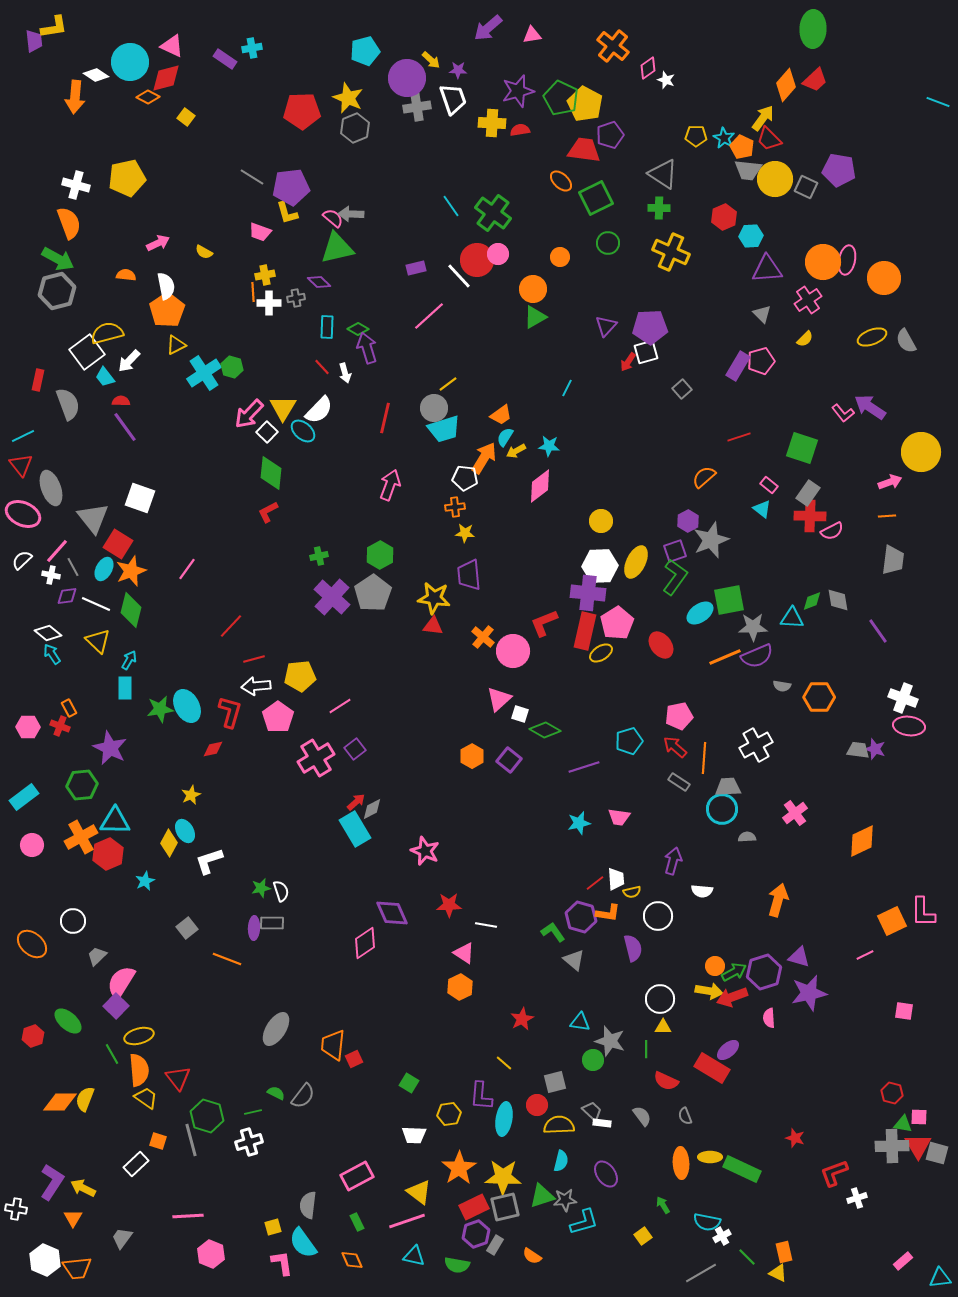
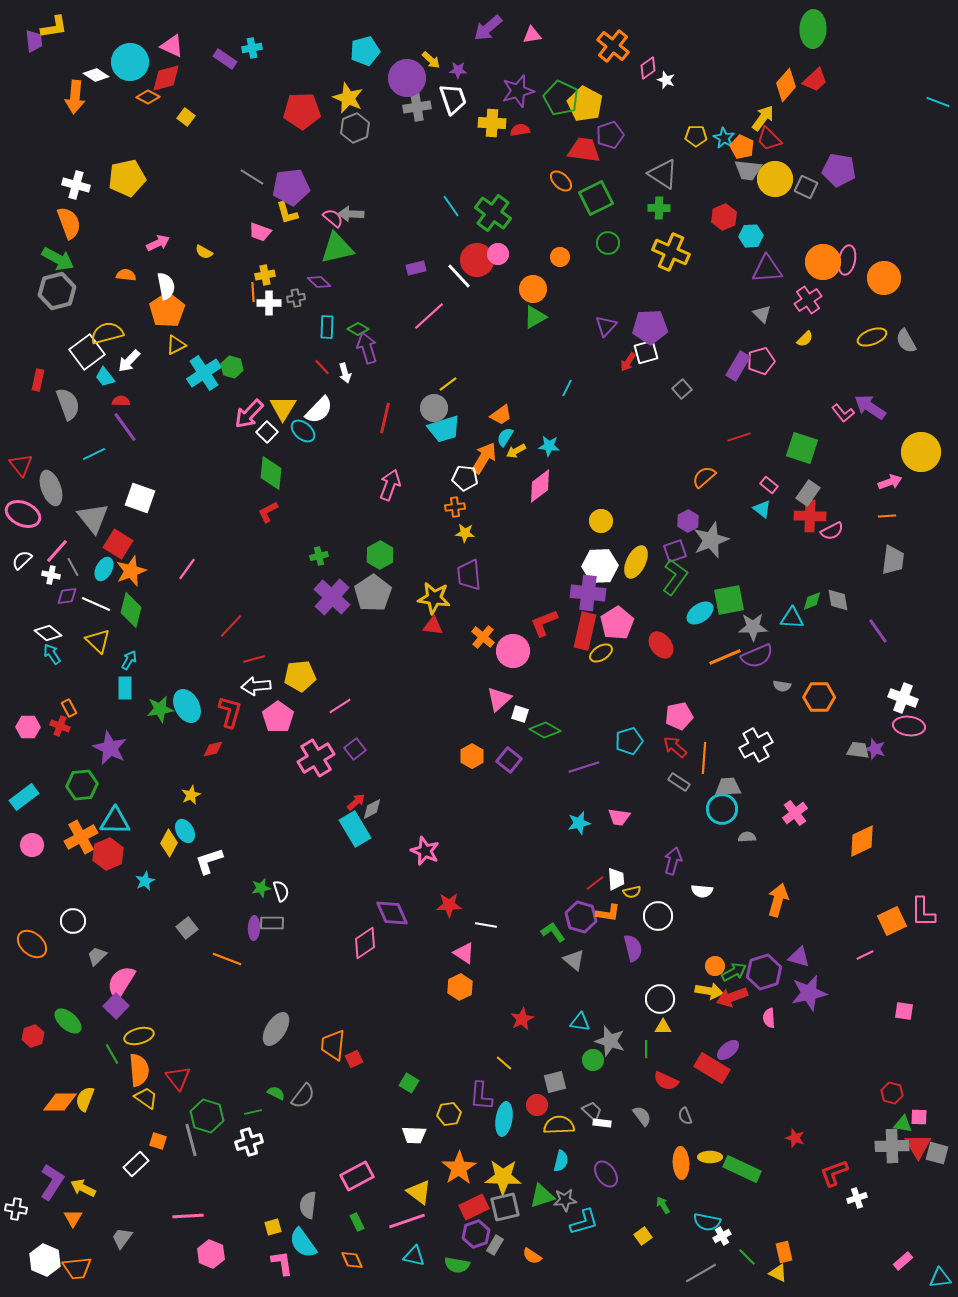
cyan line at (23, 436): moved 71 px right, 18 px down
